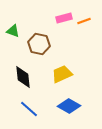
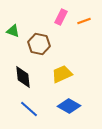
pink rectangle: moved 3 px left, 1 px up; rotated 49 degrees counterclockwise
